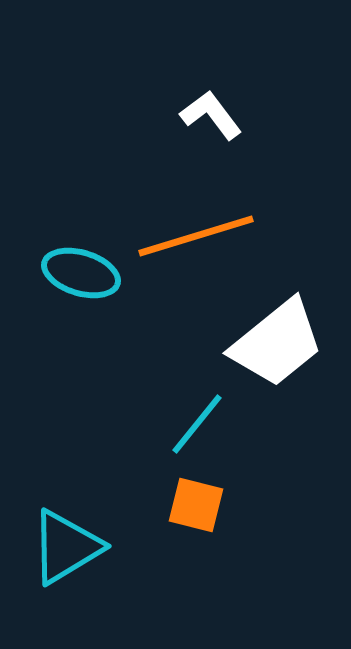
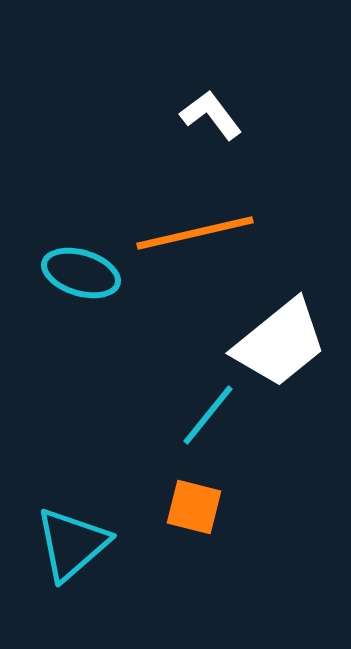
orange line: moved 1 px left, 3 px up; rotated 4 degrees clockwise
white trapezoid: moved 3 px right
cyan line: moved 11 px right, 9 px up
orange square: moved 2 px left, 2 px down
cyan triangle: moved 6 px right, 3 px up; rotated 10 degrees counterclockwise
